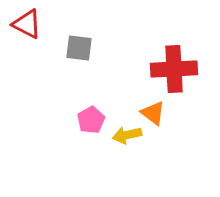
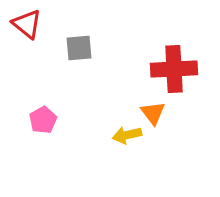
red triangle: rotated 12 degrees clockwise
gray square: rotated 12 degrees counterclockwise
orange triangle: rotated 16 degrees clockwise
pink pentagon: moved 48 px left
